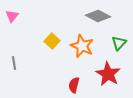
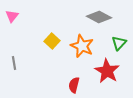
gray diamond: moved 1 px right, 1 px down
red star: moved 1 px left, 3 px up
